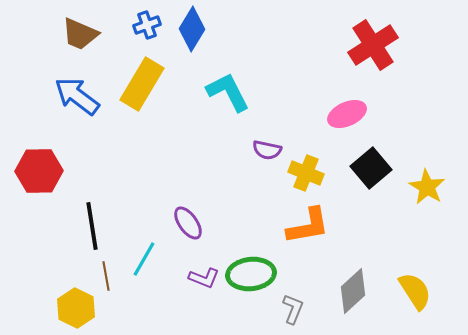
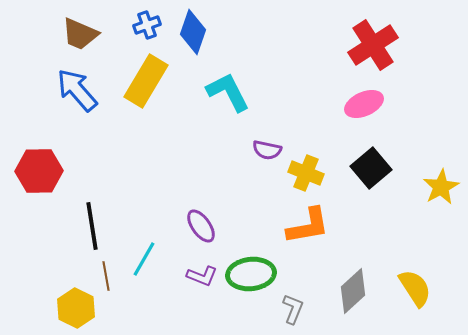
blue diamond: moved 1 px right, 3 px down; rotated 12 degrees counterclockwise
yellow rectangle: moved 4 px right, 3 px up
blue arrow: moved 6 px up; rotated 12 degrees clockwise
pink ellipse: moved 17 px right, 10 px up
yellow star: moved 14 px right; rotated 12 degrees clockwise
purple ellipse: moved 13 px right, 3 px down
purple L-shape: moved 2 px left, 2 px up
yellow semicircle: moved 3 px up
